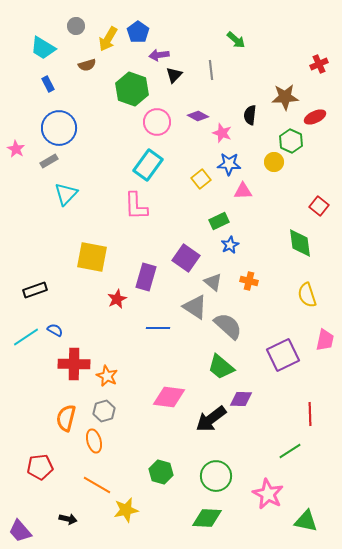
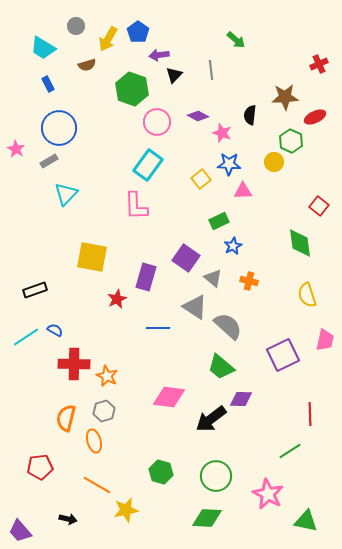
blue star at (230, 245): moved 3 px right, 1 px down
gray triangle at (213, 282): moved 4 px up
